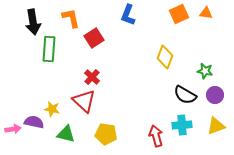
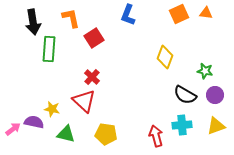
pink arrow: rotated 28 degrees counterclockwise
